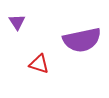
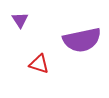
purple triangle: moved 3 px right, 2 px up
